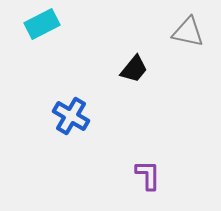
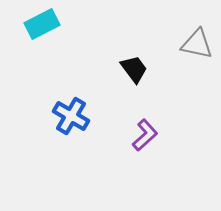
gray triangle: moved 9 px right, 12 px down
black trapezoid: rotated 76 degrees counterclockwise
purple L-shape: moved 3 px left, 40 px up; rotated 48 degrees clockwise
